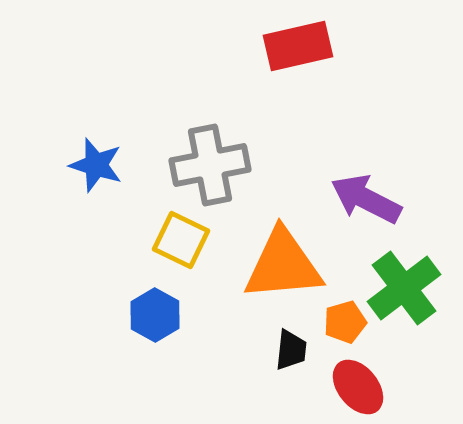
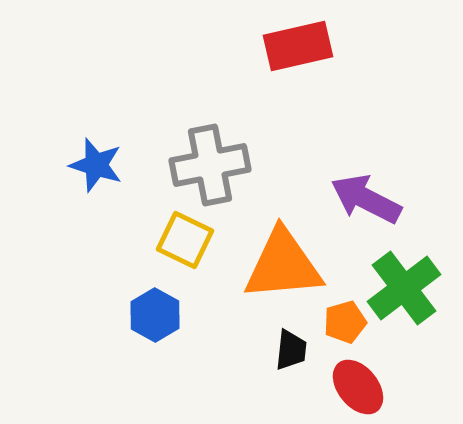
yellow square: moved 4 px right
